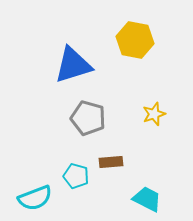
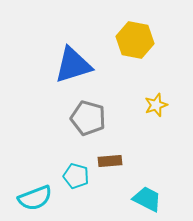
yellow star: moved 2 px right, 9 px up
brown rectangle: moved 1 px left, 1 px up
